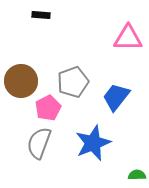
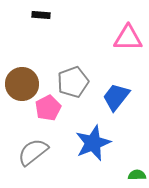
brown circle: moved 1 px right, 3 px down
gray semicircle: moved 6 px left, 9 px down; rotated 32 degrees clockwise
